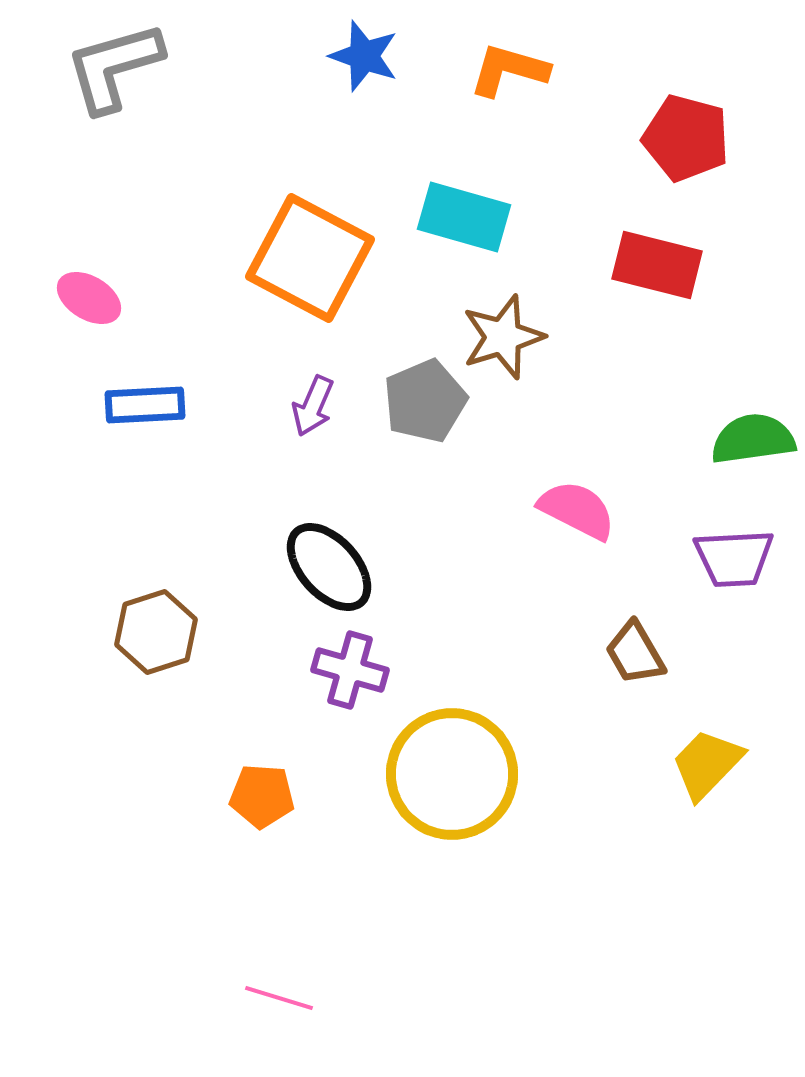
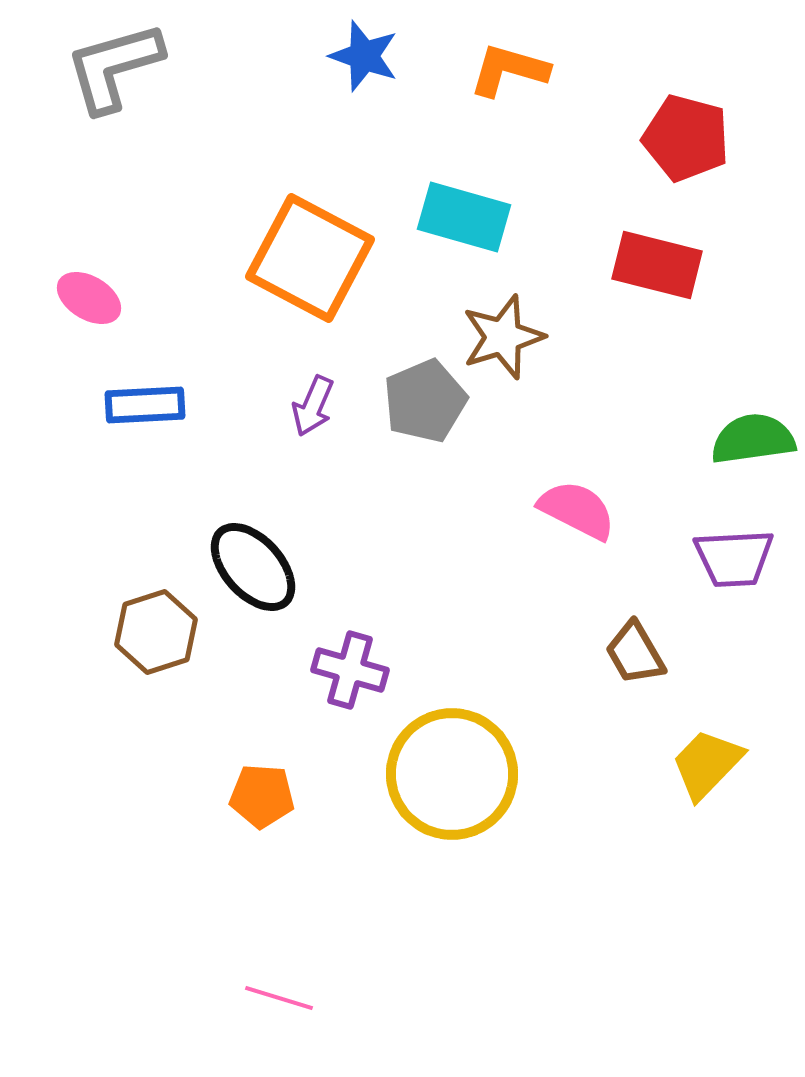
black ellipse: moved 76 px left
